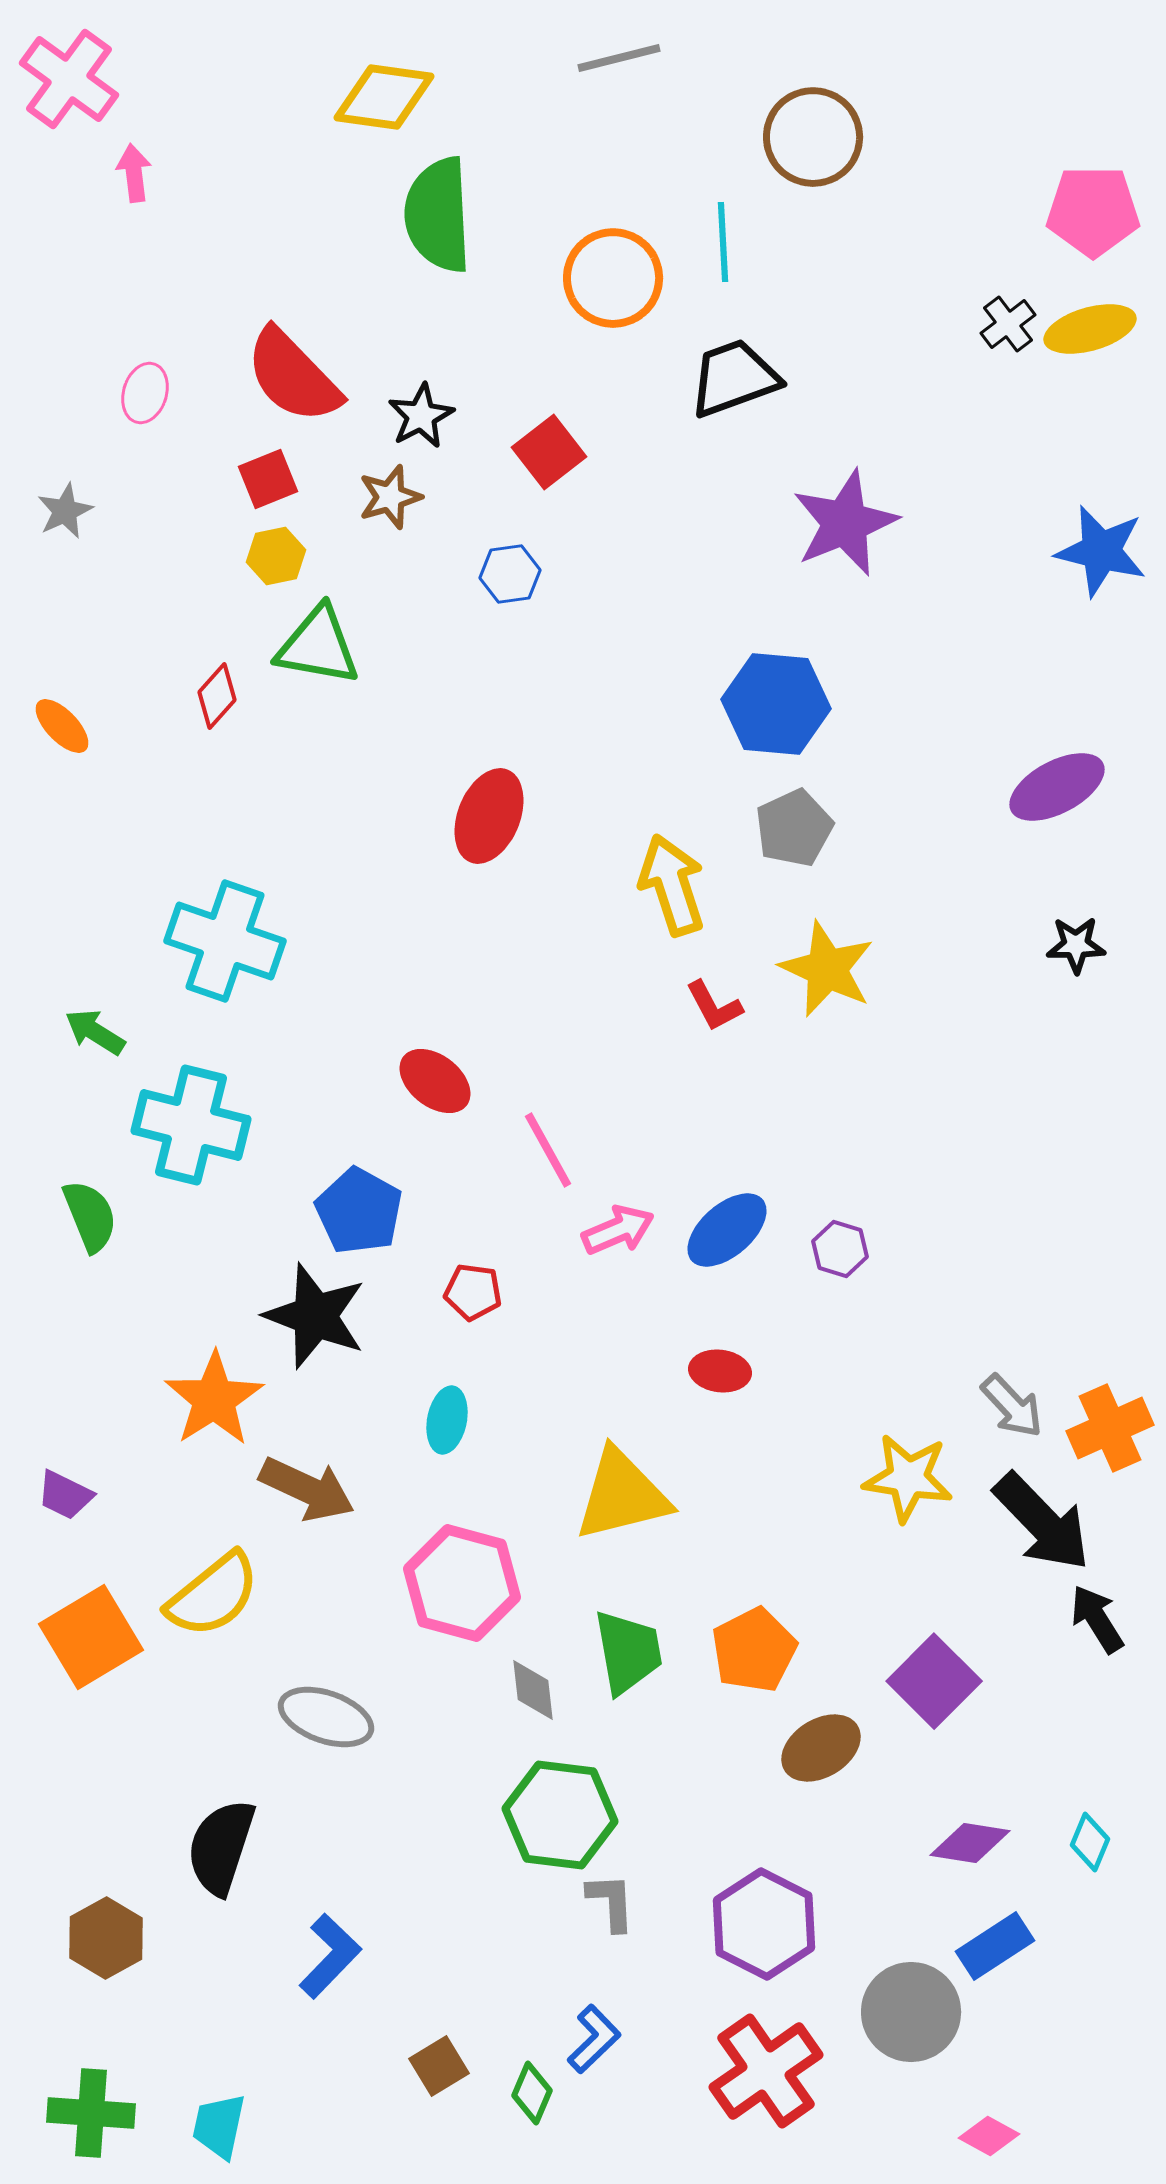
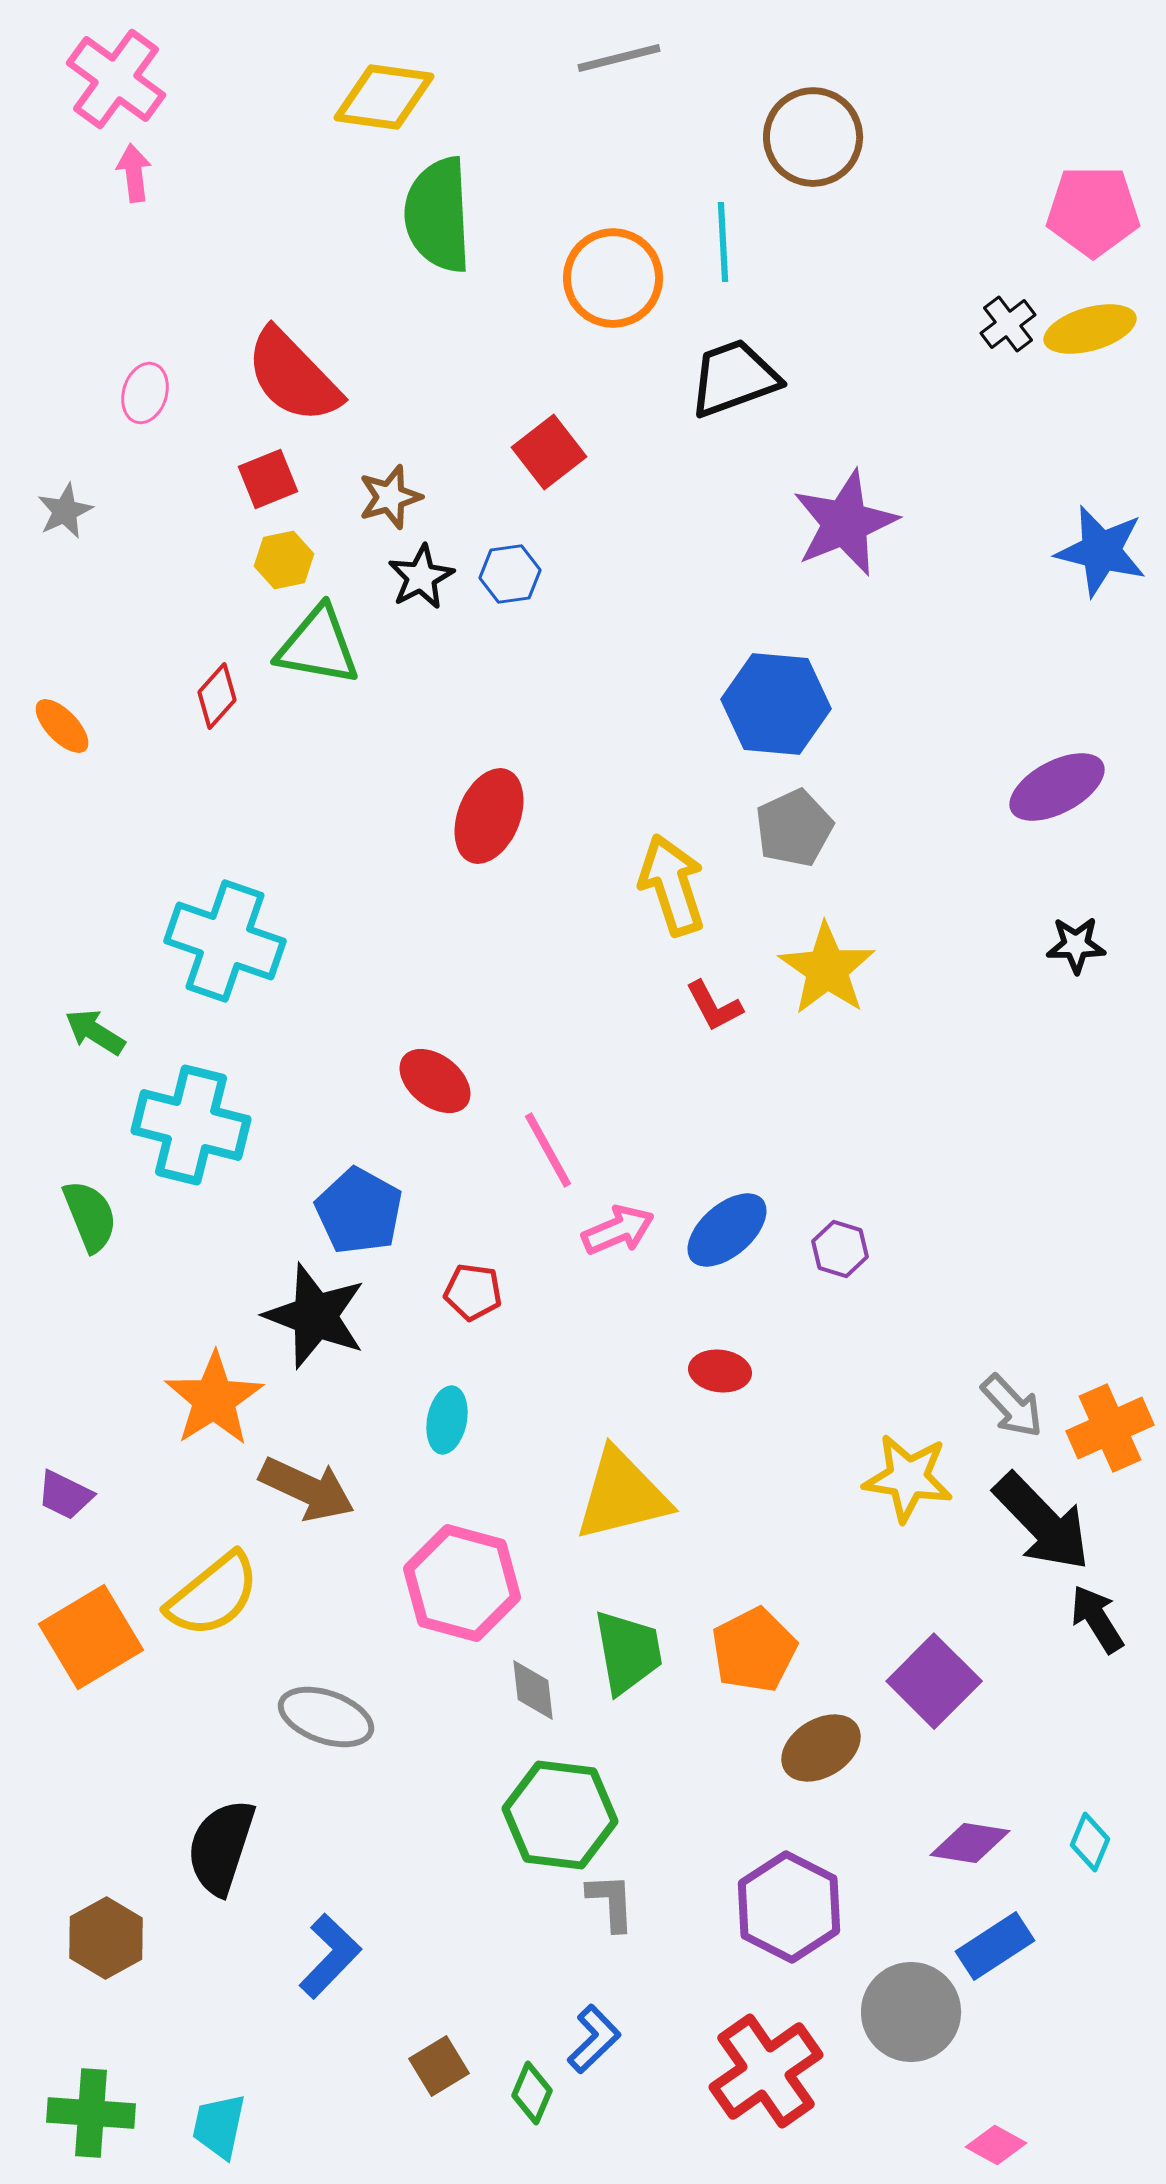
pink cross at (69, 79): moved 47 px right
black star at (421, 416): moved 161 px down
yellow hexagon at (276, 556): moved 8 px right, 4 px down
yellow star at (827, 969): rotated 10 degrees clockwise
purple hexagon at (764, 1924): moved 25 px right, 17 px up
pink diamond at (989, 2136): moved 7 px right, 9 px down
